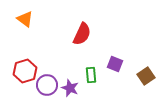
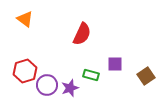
purple square: rotated 21 degrees counterclockwise
green rectangle: rotated 70 degrees counterclockwise
purple star: rotated 30 degrees clockwise
